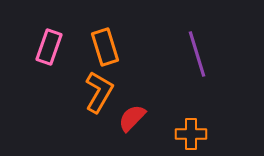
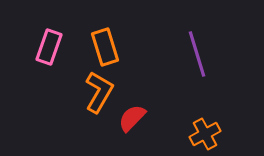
orange cross: moved 14 px right; rotated 28 degrees counterclockwise
